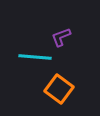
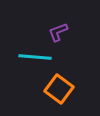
purple L-shape: moved 3 px left, 5 px up
